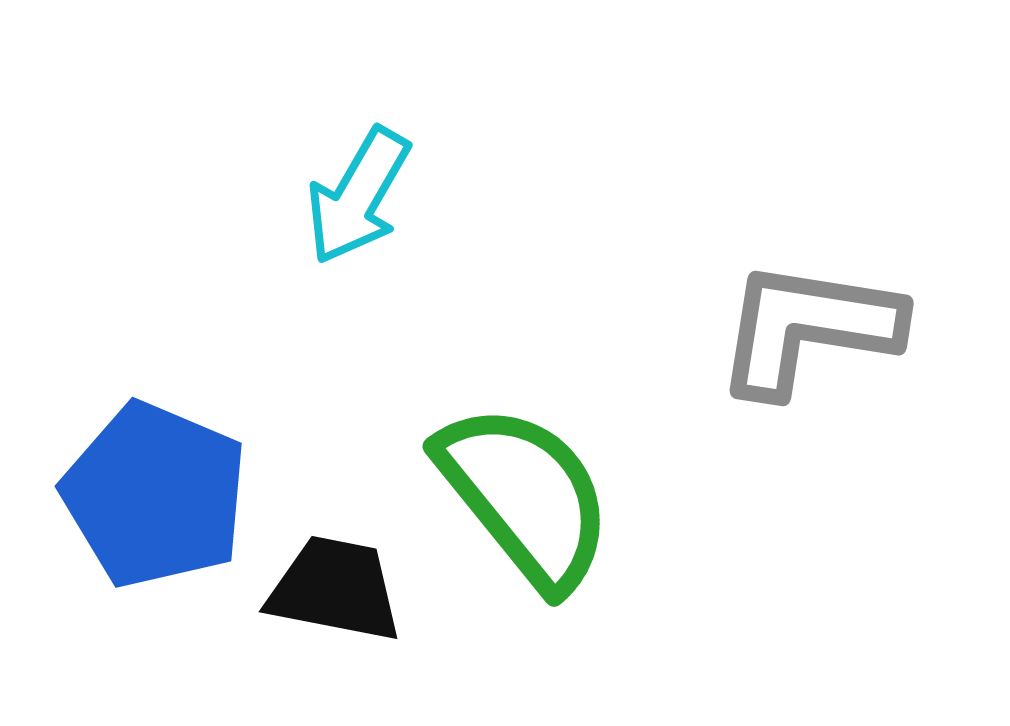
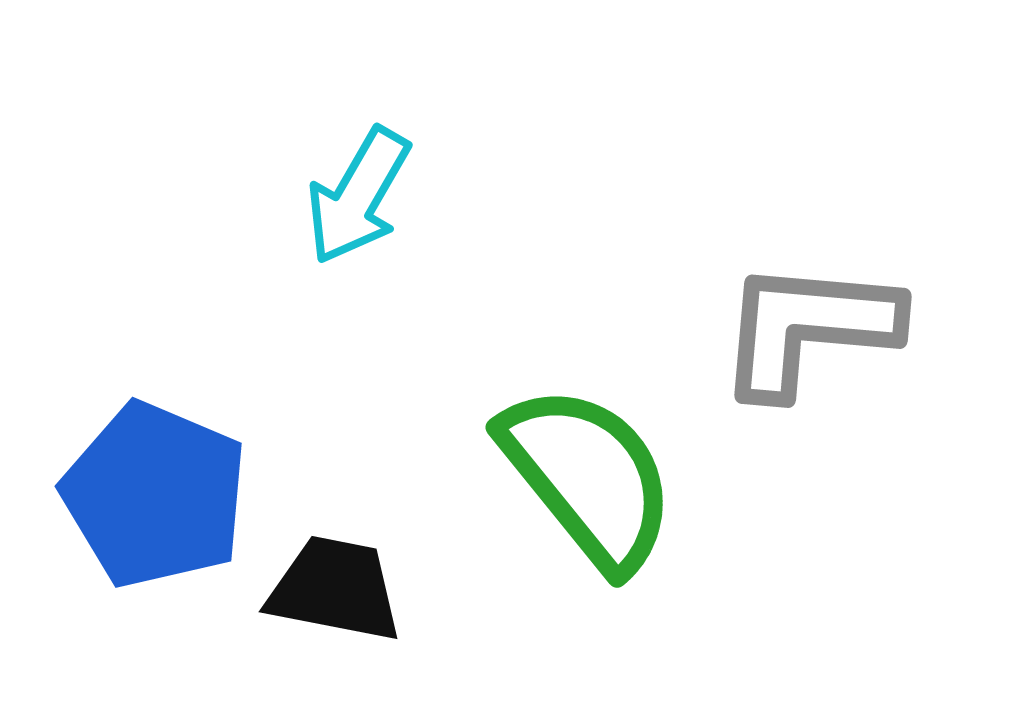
gray L-shape: rotated 4 degrees counterclockwise
green semicircle: moved 63 px right, 19 px up
